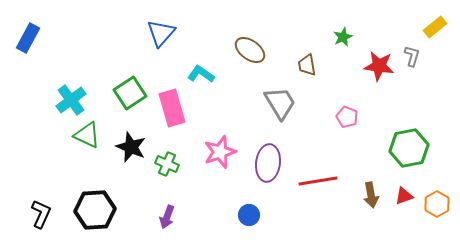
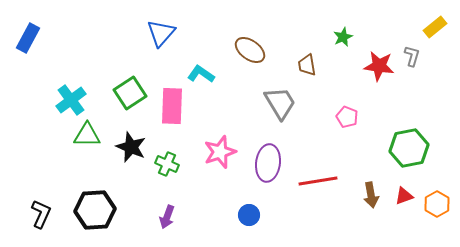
pink rectangle: moved 2 px up; rotated 18 degrees clockwise
green triangle: rotated 24 degrees counterclockwise
